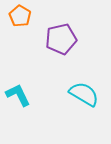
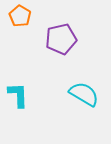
cyan L-shape: rotated 24 degrees clockwise
